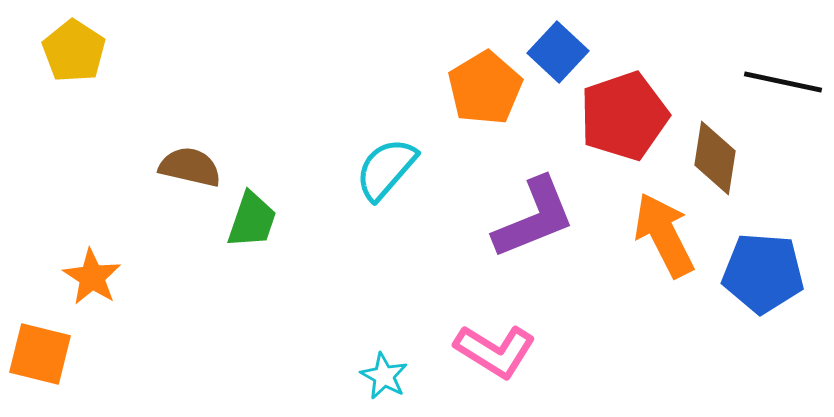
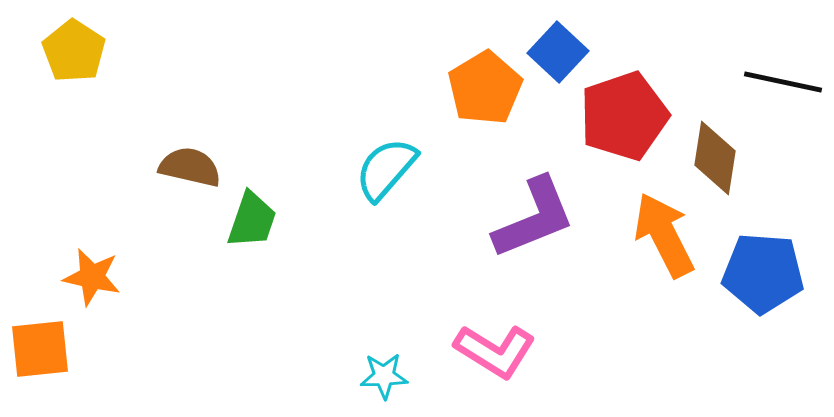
orange star: rotated 20 degrees counterclockwise
orange square: moved 5 px up; rotated 20 degrees counterclockwise
cyan star: rotated 30 degrees counterclockwise
